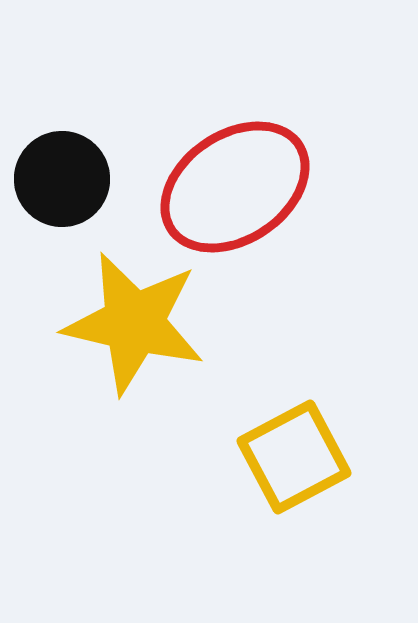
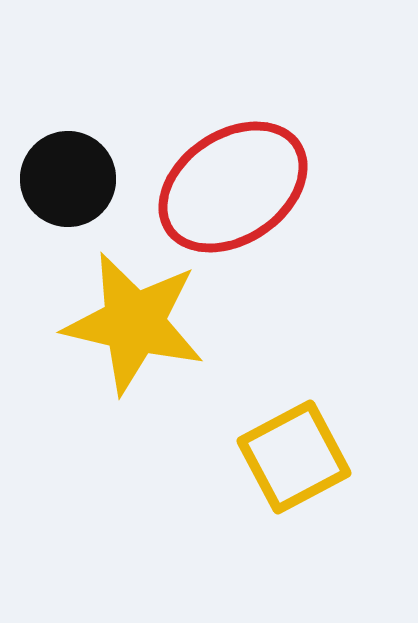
black circle: moved 6 px right
red ellipse: moved 2 px left
